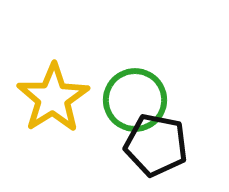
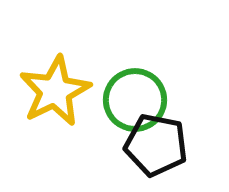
yellow star: moved 2 px right, 7 px up; rotated 6 degrees clockwise
